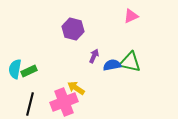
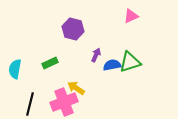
purple arrow: moved 2 px right, 1 px up
green triangle: rotated 30 degrees counterclockwise
green rectangle: moved 21 px right, 8 px up
